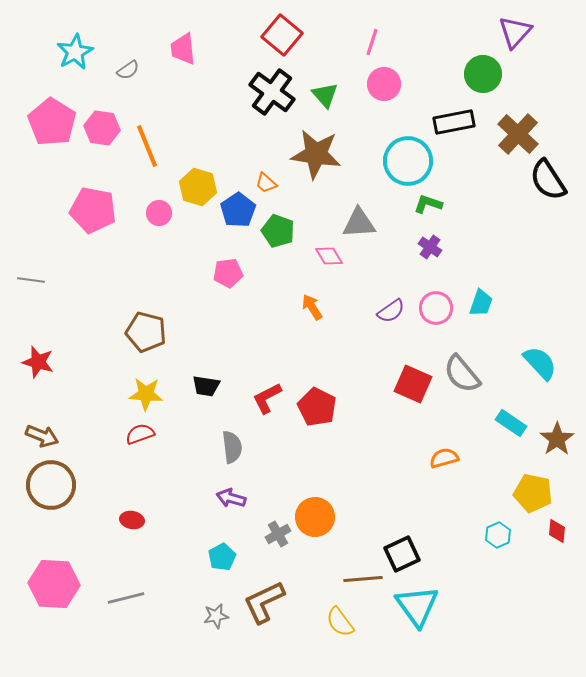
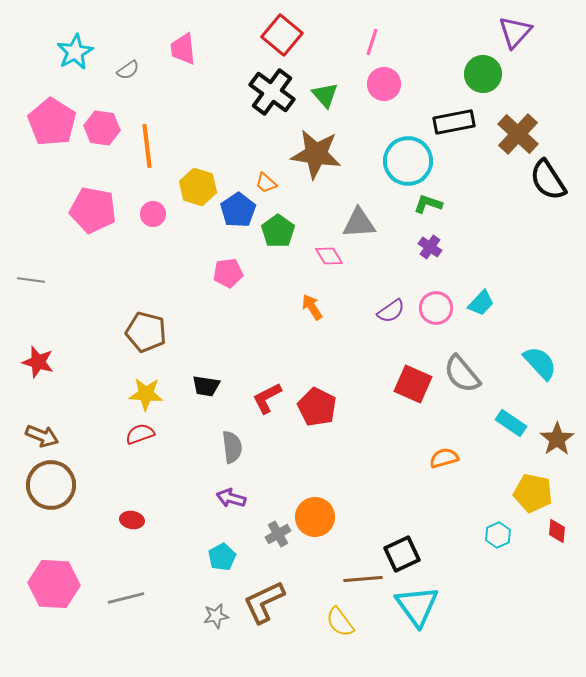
orange line at (147, 146): rotated 15 degrees clockwise
pink circle at (159, 213): moved 6 px left, 1 px down
green pentagon at (278, 231): rotated 16 degrees clockwise
cyan trapezoid at (481, 303): rotated 24 degrees clockwise
